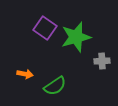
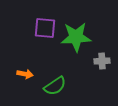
purple square: rotated 30 degrees counterclockwise
green star: rotated 12 degrees clockwise
